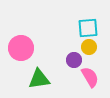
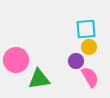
cyan square: moved 2 px left, 1 px down
pink circle: moved 5 px left, 12 px down
purple circle: moved 2 px right, 1 px down
